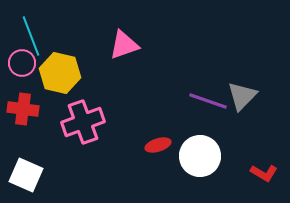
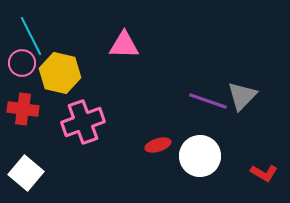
cyan line: rotated 6 degrees counterclockwise
pink triangle: rotated 20 degrees clockwise
white square: moved 2 px up; rotated 16 degrees clockwise
